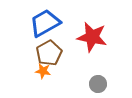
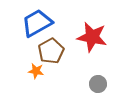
blue trapezoid: moved 8 px left
brown pentagon: moved 2 px right, 2 px up
orange star: moved 7 px left
